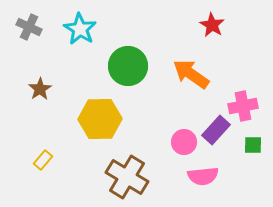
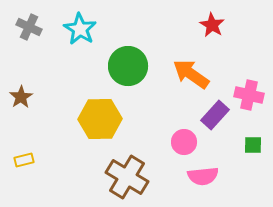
brown star: moved 19 px left, 8 px down
pink cross: moved 6 px right, 11 px up; rotated 24 degrees clockwise
purple rectangle: moved 1 px left, 15 px up
yellow rectangle: moved 19 px left; rotated 36 degrees clockwise
